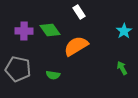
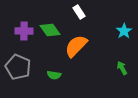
orange semicircle: rotated 15 degrees counterclockwise
gray pentagon: moved 2 px up; rotated 10 degrees clockwise
green semicircle: moved 1 px right
